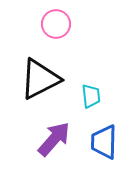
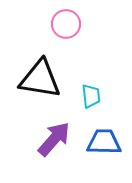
pink circle: moved 10 px right
black triangle: rotated 36 degrees clockwise
blue trapezoid: rotated 90 degrees clockwise
